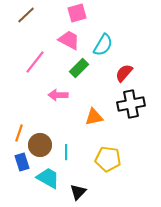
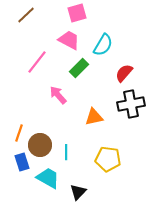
pink line: moved 2 px right
pink arrow: rotated 48 degrees clockwise
